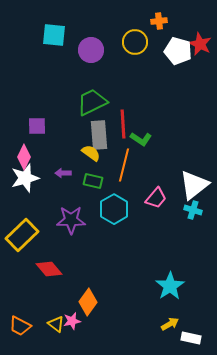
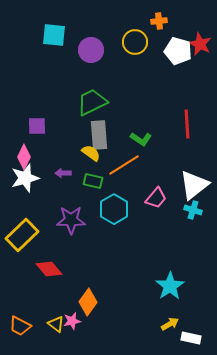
red line: moved 64 px right
orange line: rotated 44 degrees clockwise
